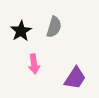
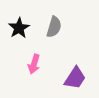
black star: moved 2 px left, 3 px up
pink arrow: rotated 24 degrees clockwise
